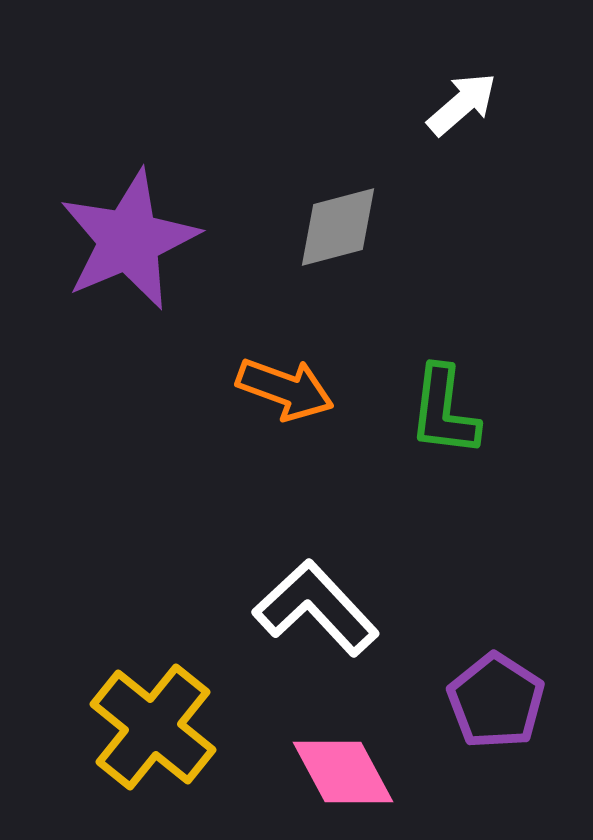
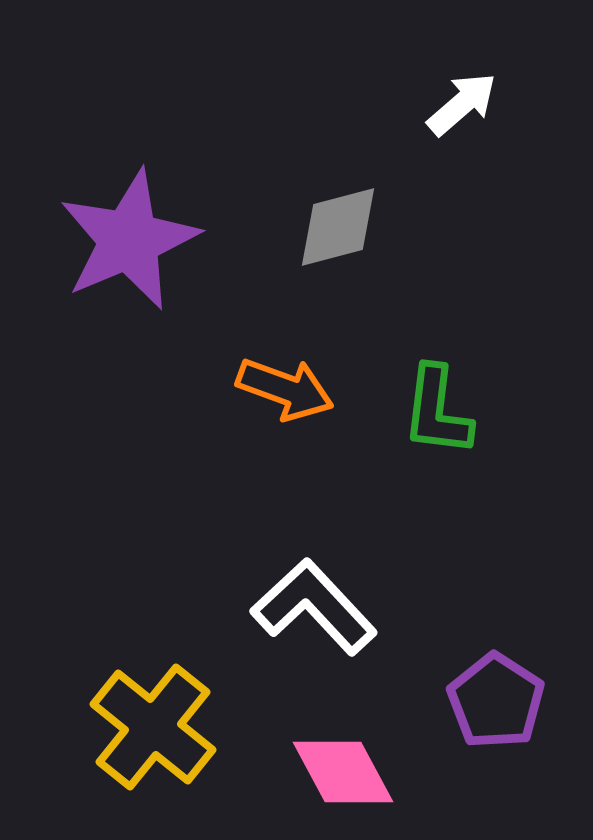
green L-shape: moved 7 px left
white L-shape: moved 2 px left, 1 px up
